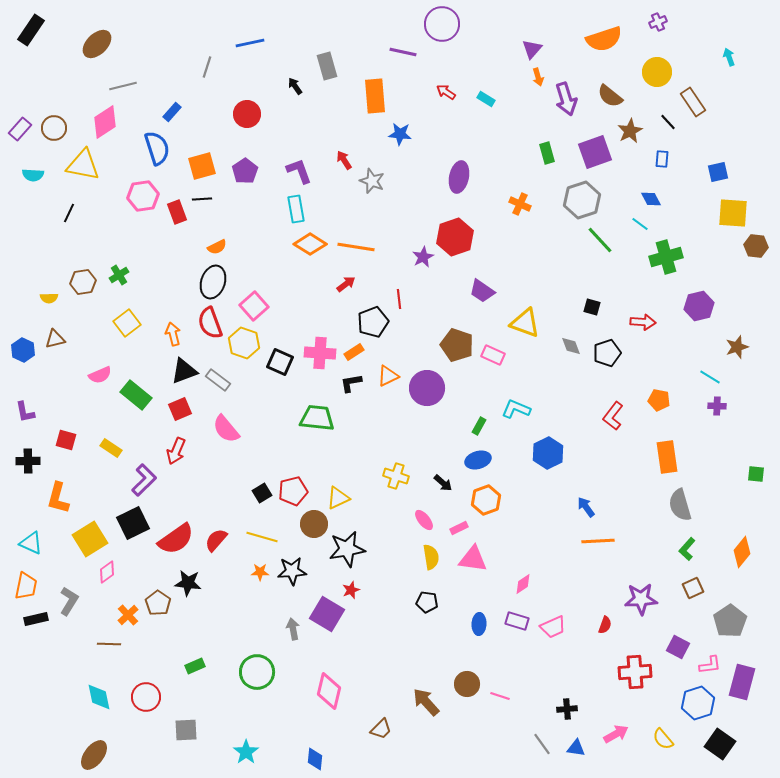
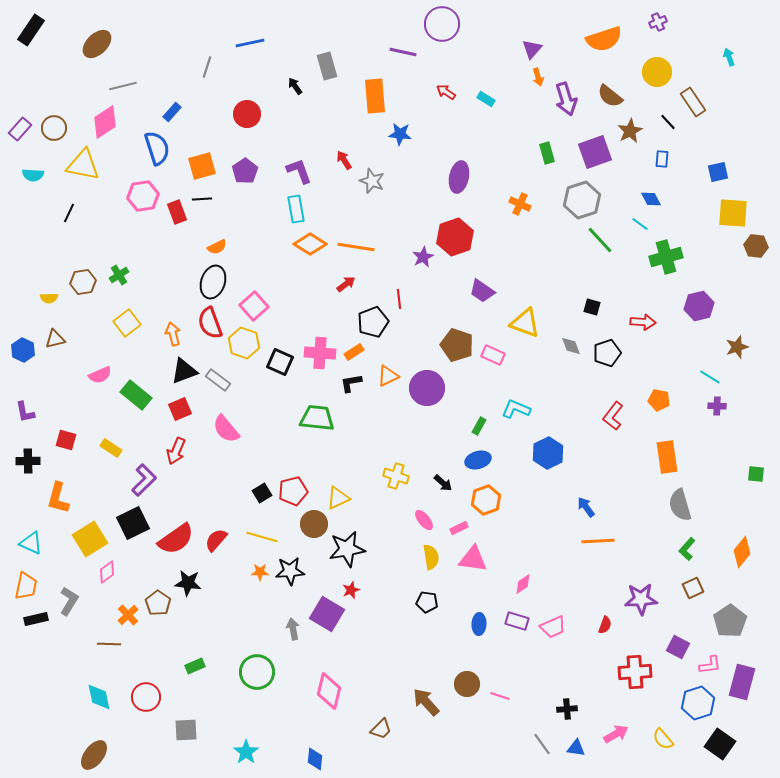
black star at (292, 571): moved 2 px left
